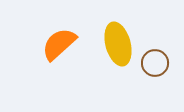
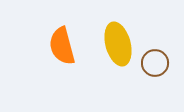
orange semicircle: moved 3 px right, 2 px down; rotated 63 degrees counterclockwise
